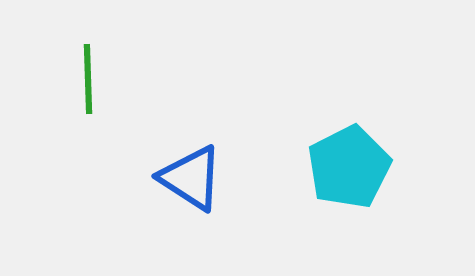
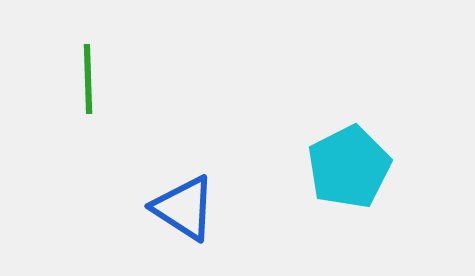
blue triangle: moved 7 px left, 30 px down
